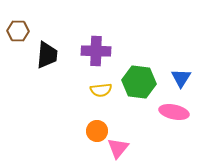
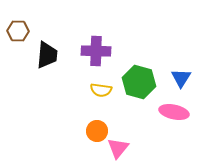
green hexagon: rotated 8 degrees clockwise
yellow semicircle: rotated 15 degrees clockwise
